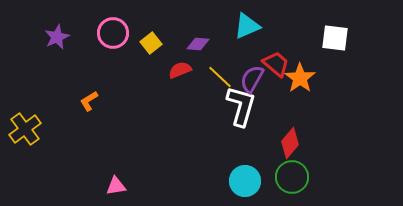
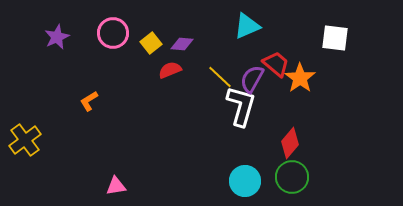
purple diamond: moved 16 px left
red semicircle: moved 10 px left
yellow cross: moved 11 px down
